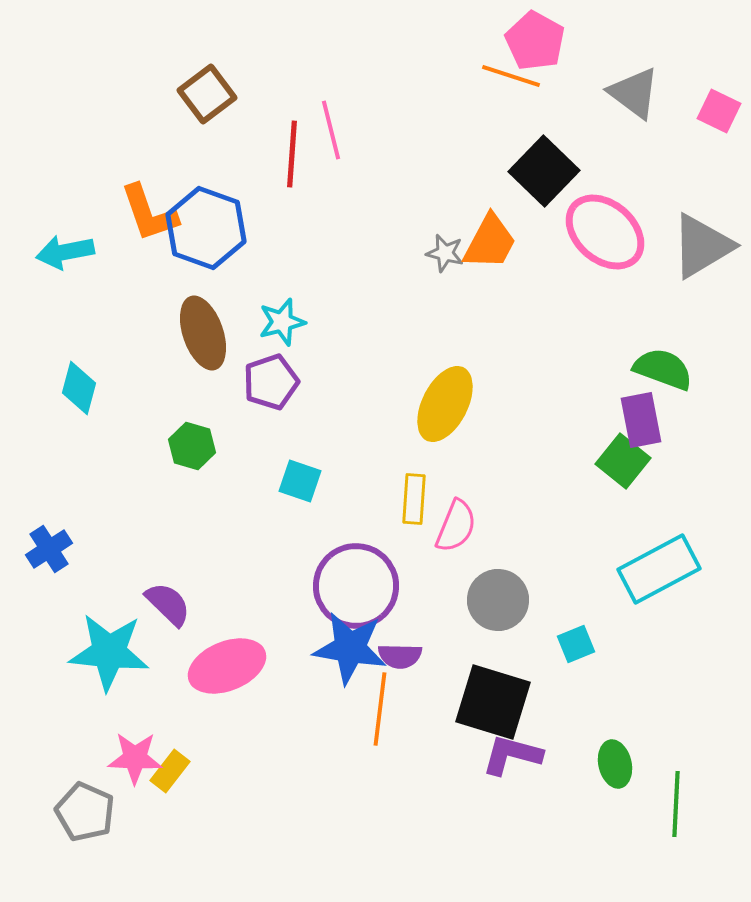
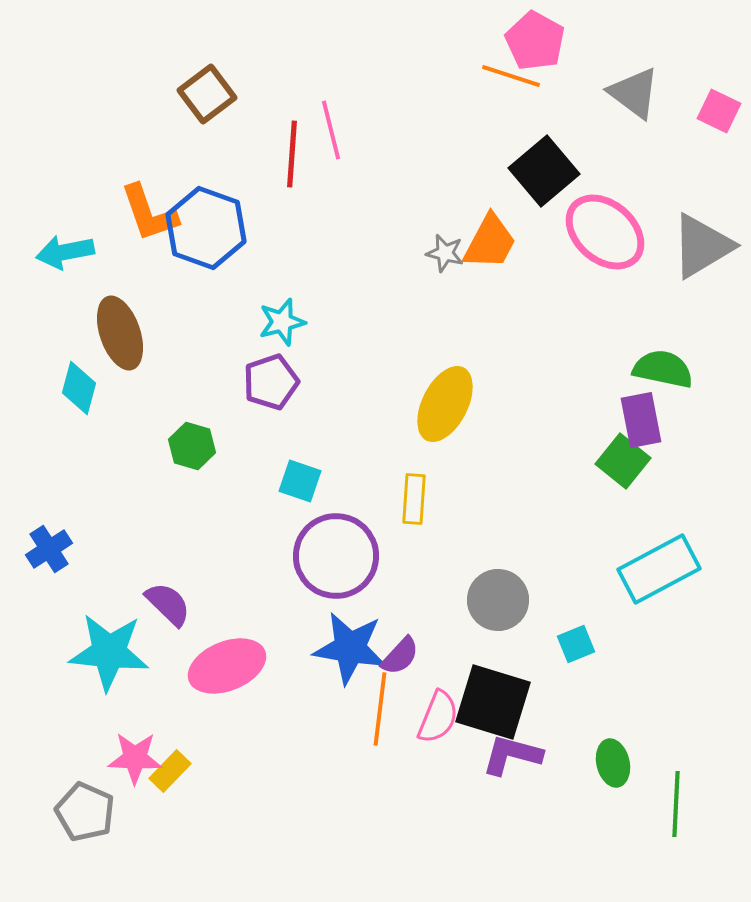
black square at (544, 171): rotated 6 degrees clockwise
brown ellipse at (203, 333): moved 83 px left
green semicircle at (663, 369): rotated 8 degrees counterclockwise
pink semicircle at (456, 526): moved 18 px left, 191 px down
purple circle at (356, 586): moved 20 px left, 30 px up
purple semicircle at (400, 656): rotated 48 degrees counterclockwise
green ellipse at (615, 764): moved 2 px left, 1 px up
yellow rectangle at (170, 771): rotated 6 degrees clockwise
